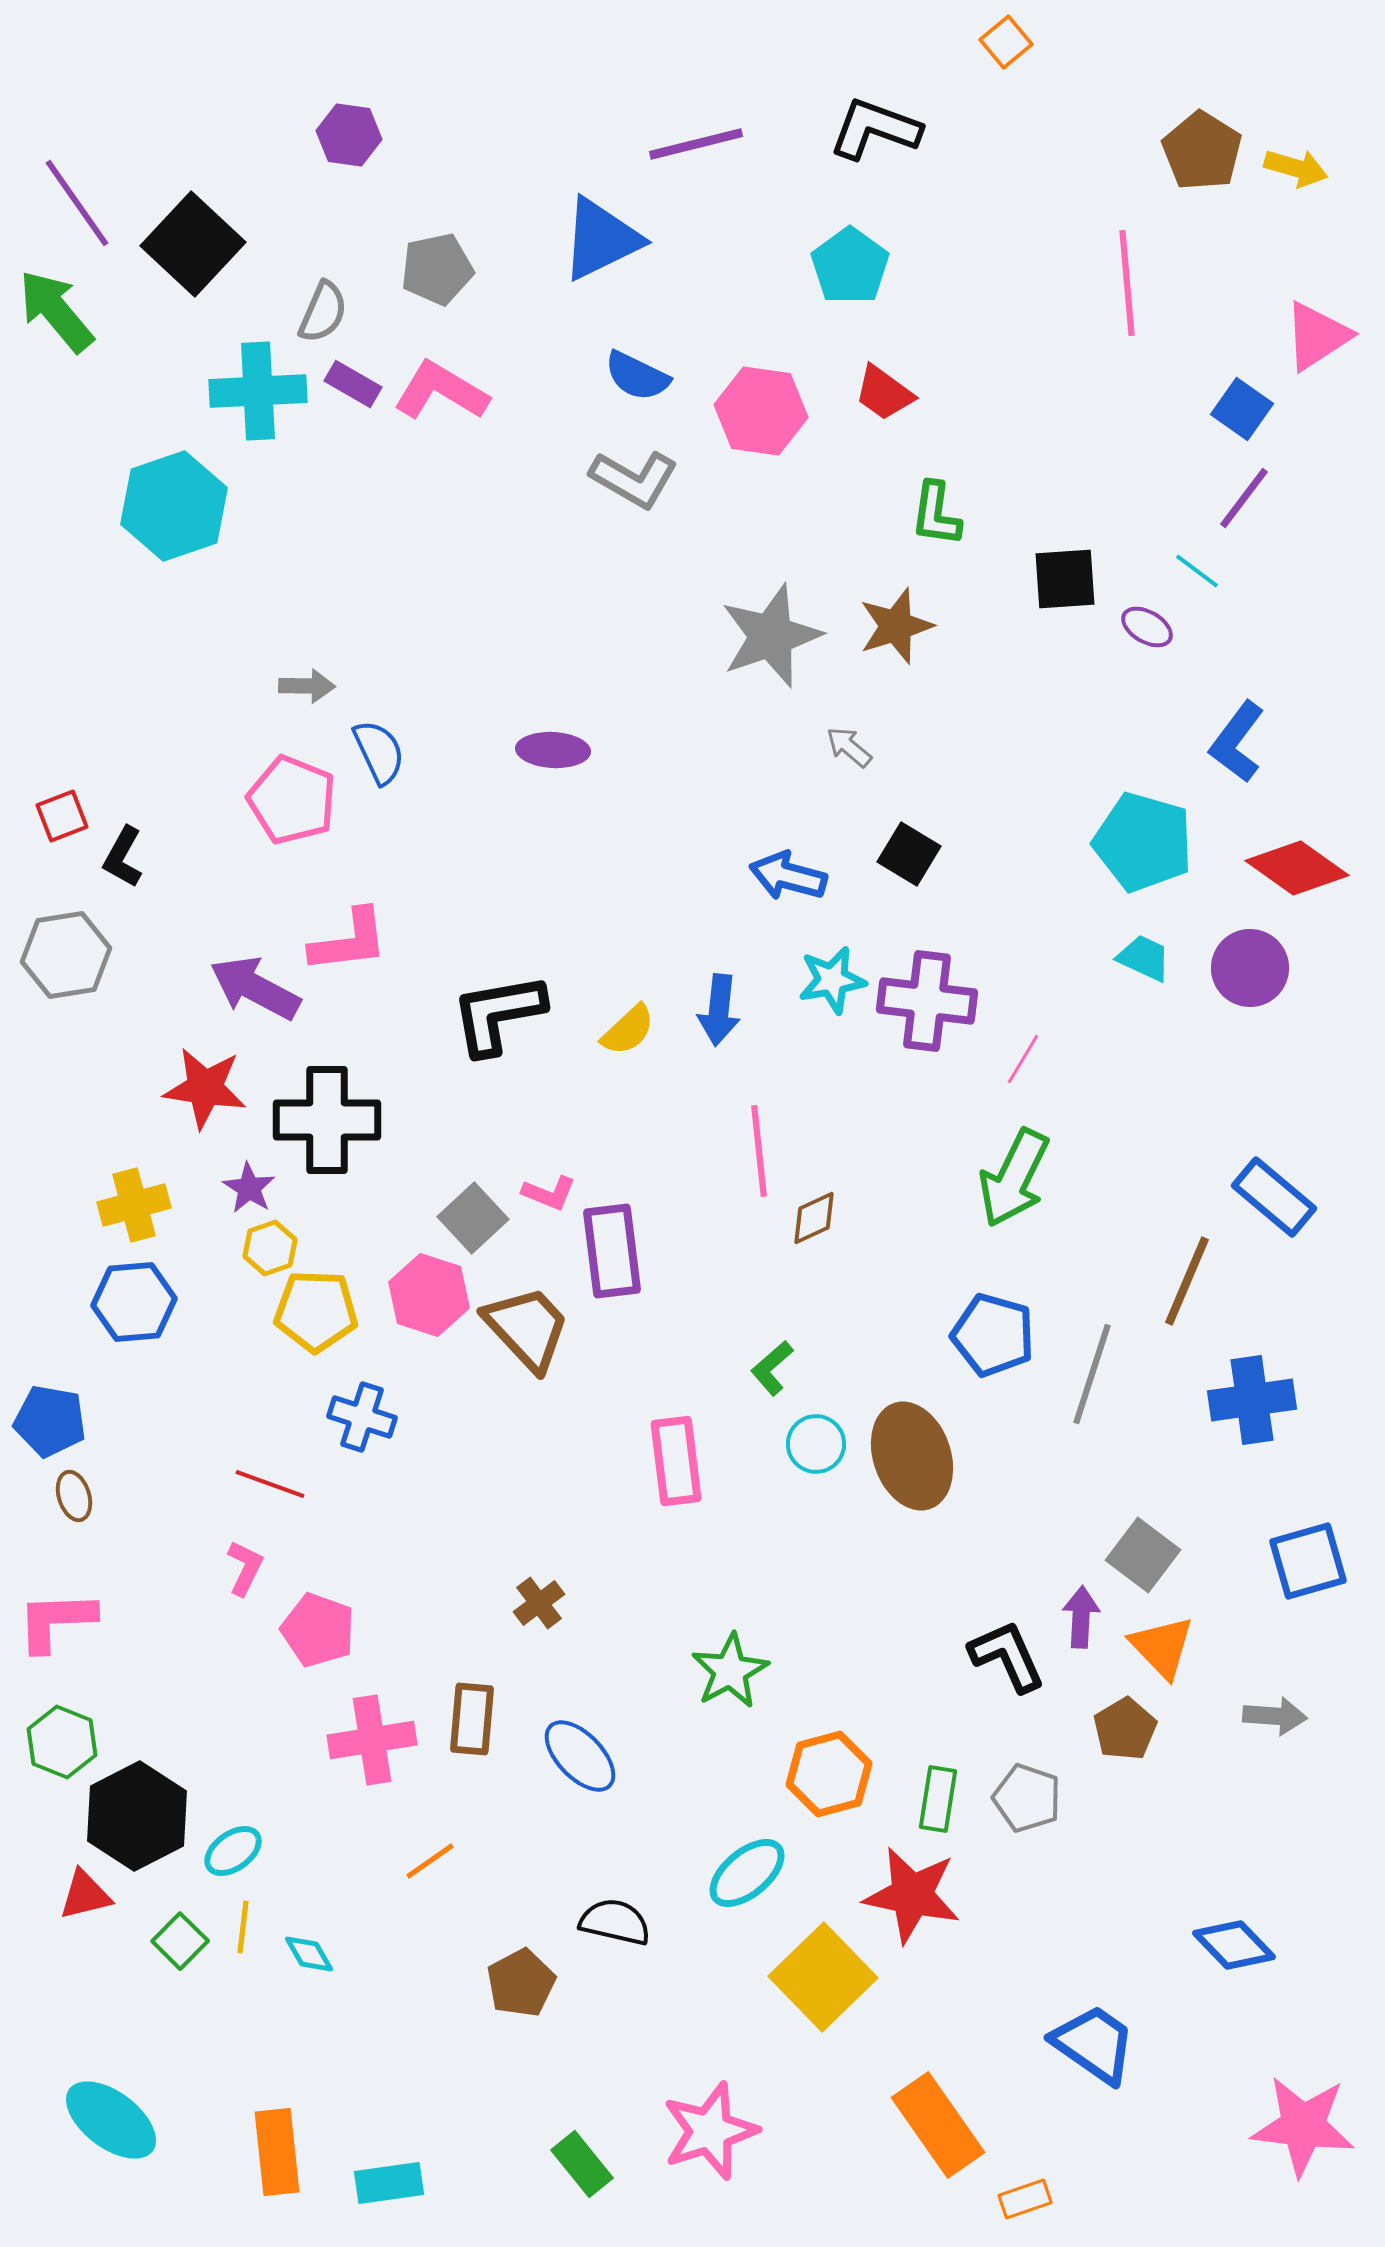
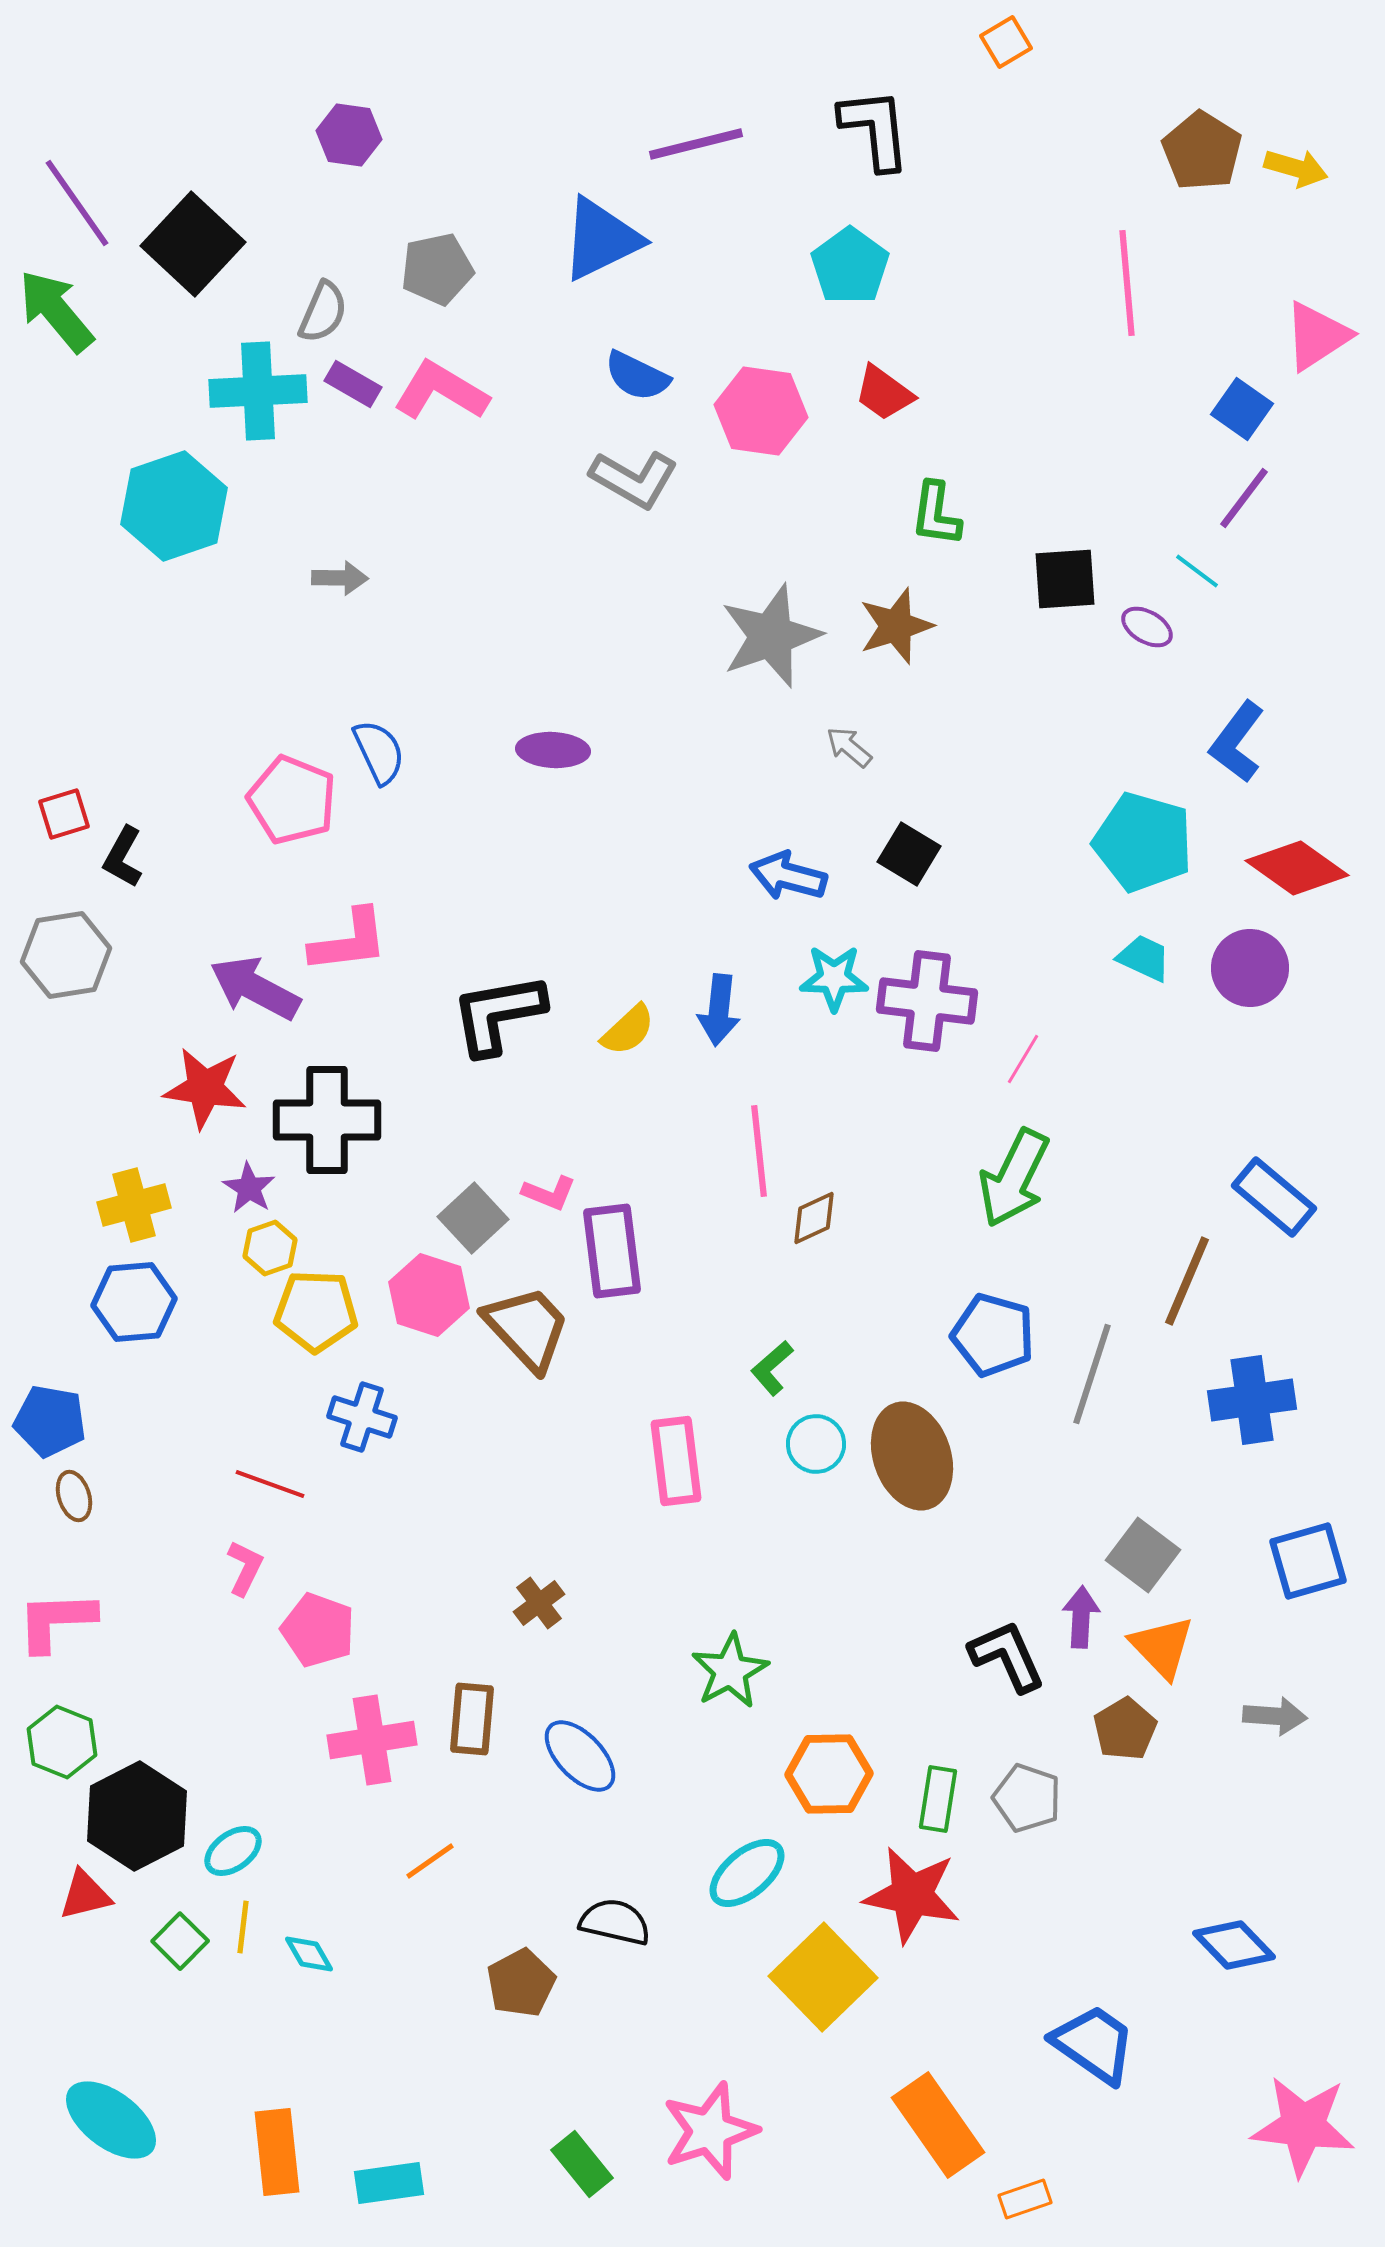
orange square at (1006, 42): rotated 9 degrees clockwise
black L-shape at (875, 129): rotated 64 degrees clockwise
gray arrow at (307, 686): moved 33 px right, 108 px up
red square at (62, 816): moved 2 px right, 2 px up; rotated 4 degrees clockwise
cyan star at (832, 980): moved 2 px right, 2 px up; rotated 12 degrees clockwise
orange hexagon at (829, 1774): rotated 14 degrees clockwise
